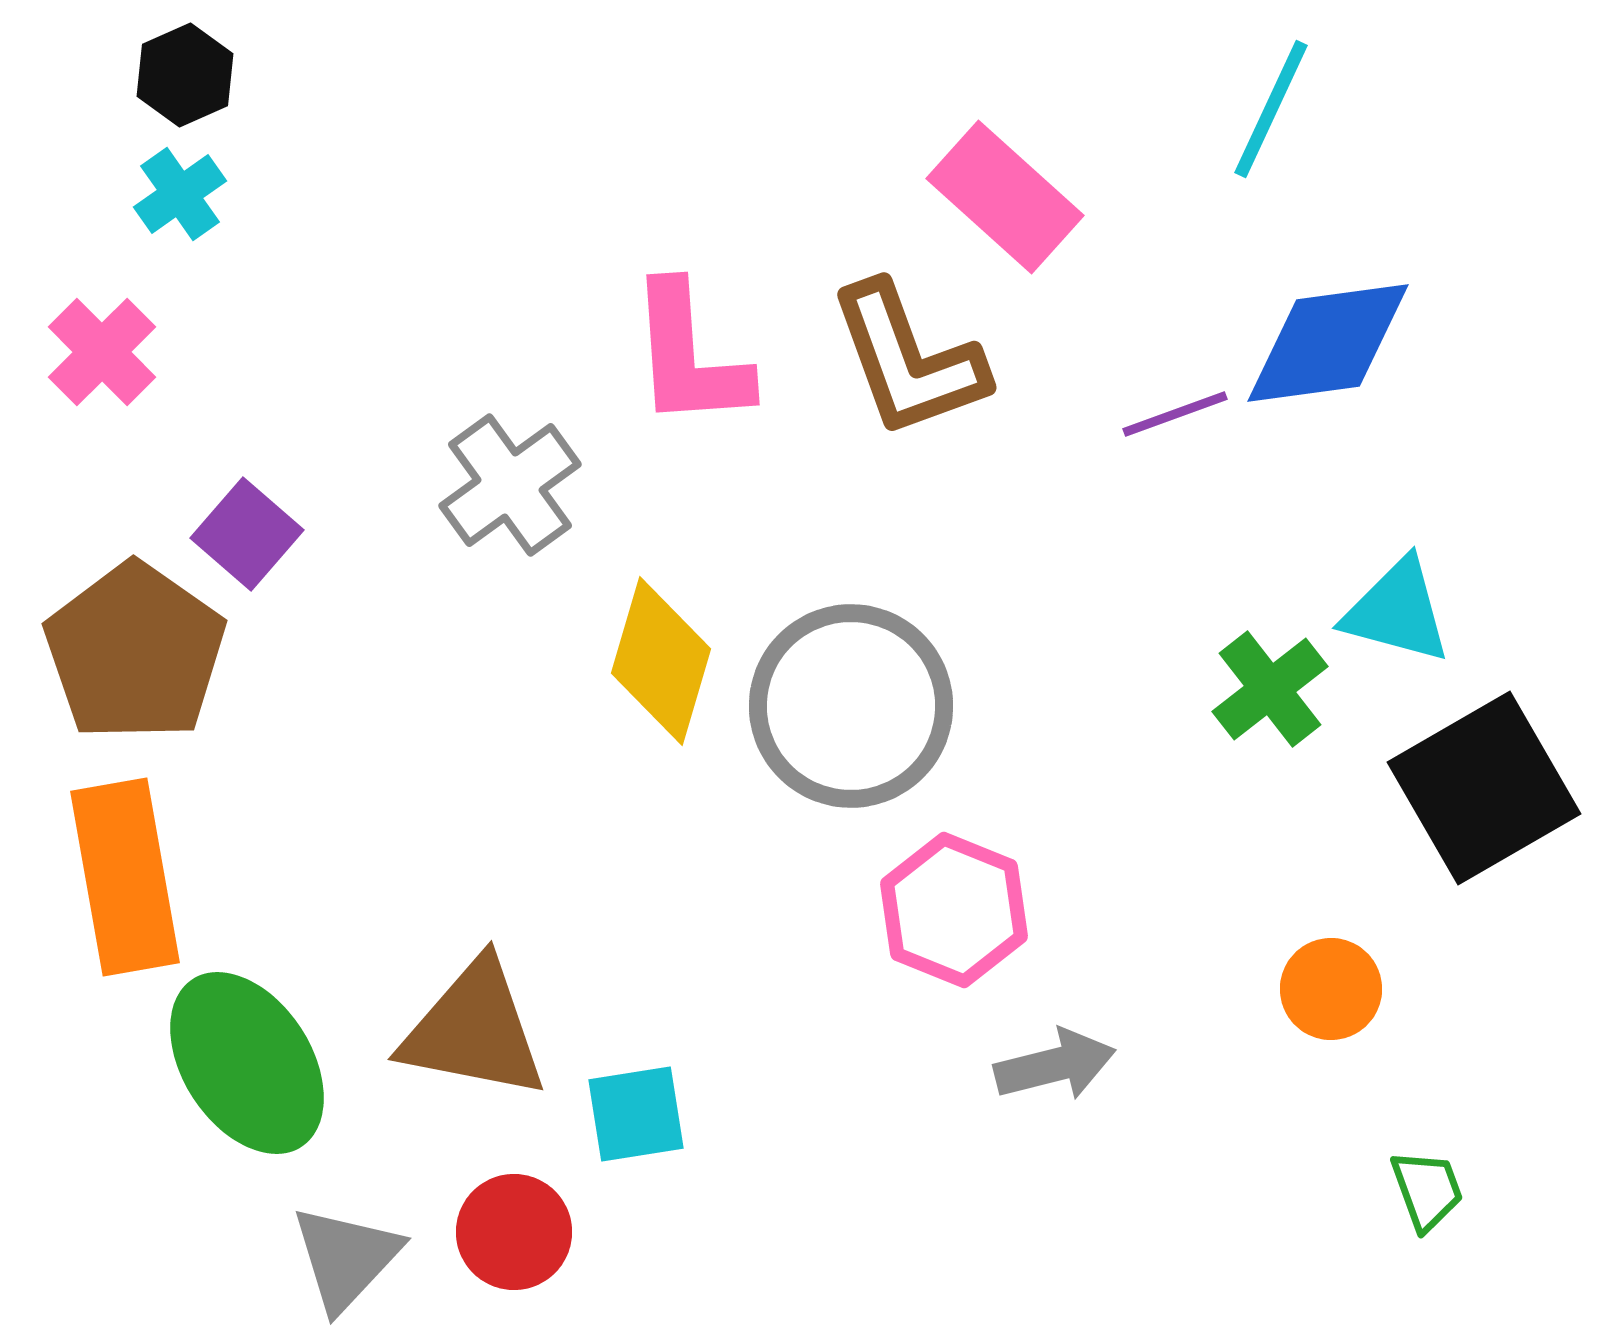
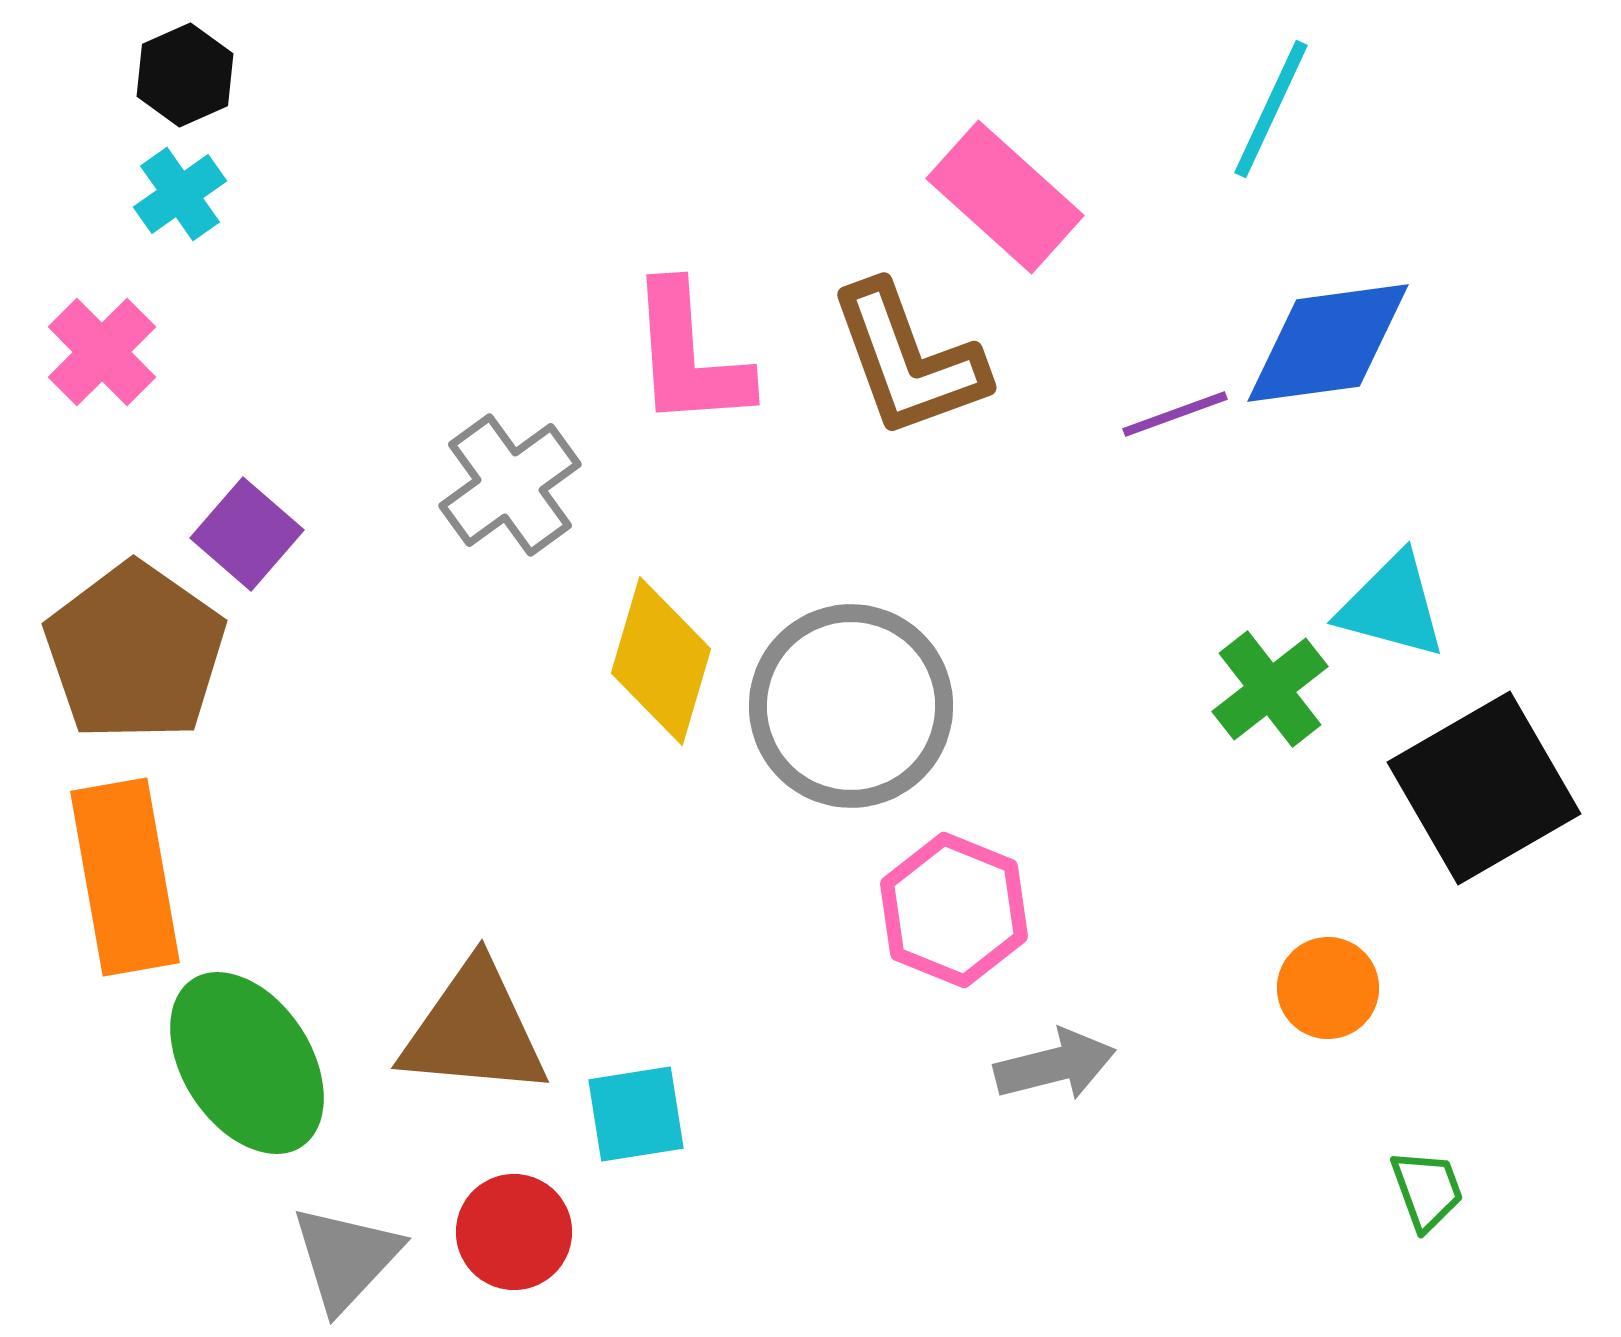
cyan triangle: moved 5 px left, 5 px up
orange circle: moved 3 px left, 1 px up
brown triangle: rotated 6 degrees counterclockwise
